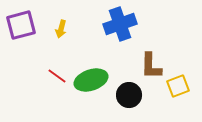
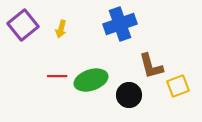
purple square: moved 2 px right; rotated 24 degrees counterclockwise
brown L-shape: rotated 16 degrees counterclockwise
red line: rotated 36 degrees counterclockwise
